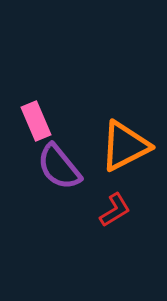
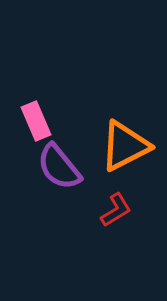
red L-shape: moved 1 px right
